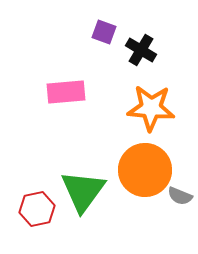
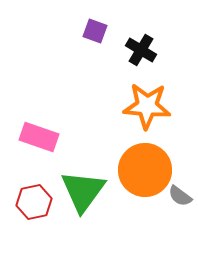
purple square: moved 9 px left, 1 px up
pink rectangle: moved 27 px left, 45 px down; rotated 24 degrees clockwise
orange star: moved 4 px left, 2 px up
gray semicircle: rotated 15 degrees clockwise
red hexagon: moved 3 px left, 7 px up
